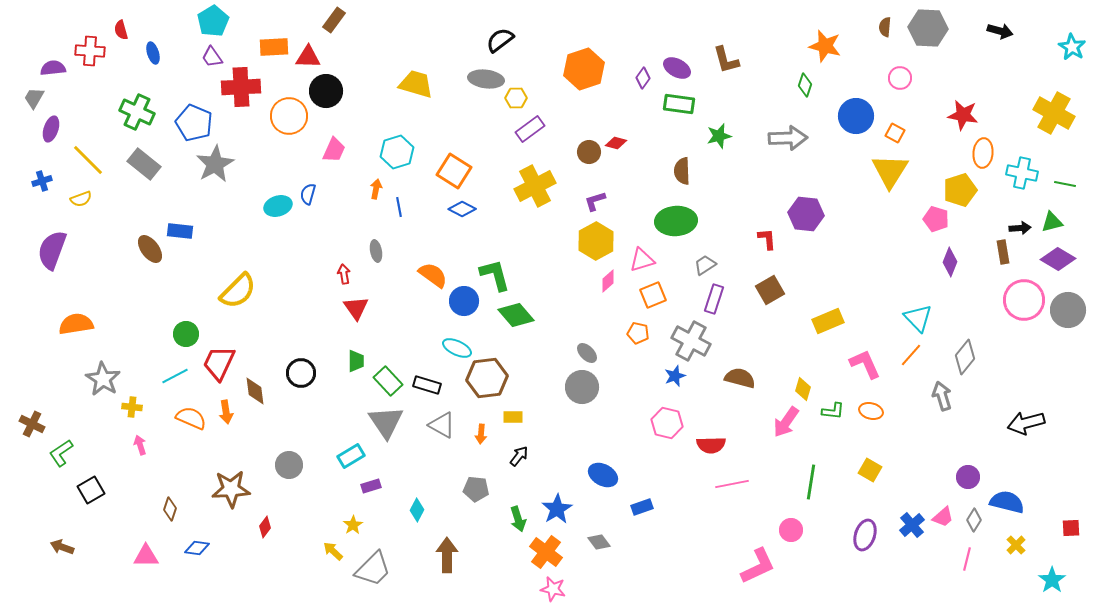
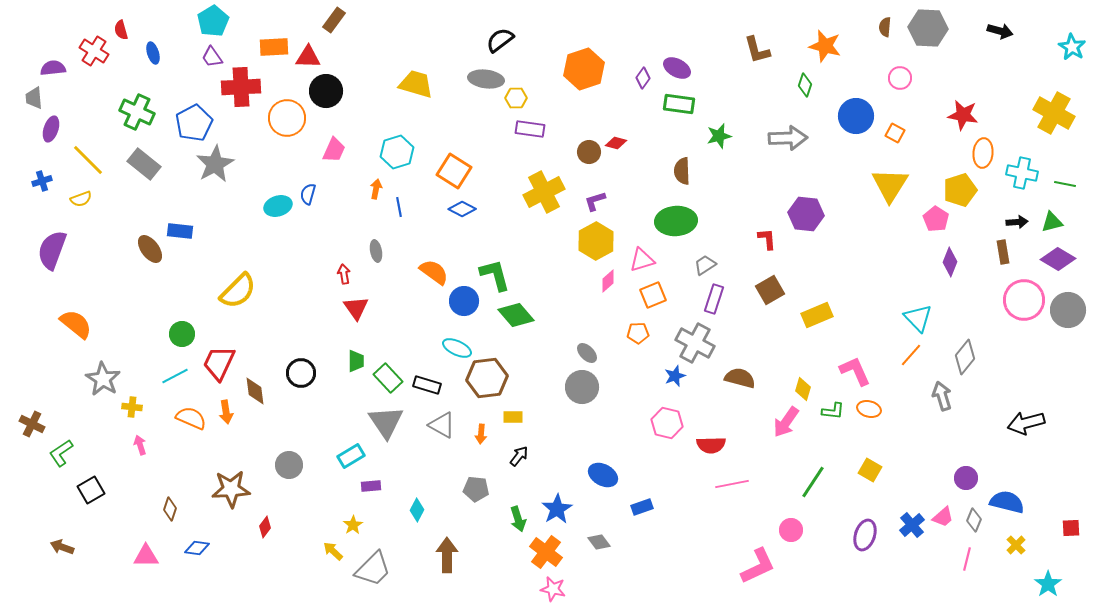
red cross at (90, 51): moved 4 px right; rotated 28 degrees clockwise
brown L-shape at (726, 60): moved 31 px right, 10 px up
gray trapezoid at (34, 98): rotated 35 degrees counterclockwise
orange circle at (289, 116): moved 2 px left, 2 px down
blue pentagon at (194, 123): rotated 21 degrees clockwise
purple rectangle at (530, 129): rotated 44 degrees clockwise
yellow triangle at (890, 171): moved 14 px down
yellow cross at (535, 186): moved 9 px right, 6 px down
pink pentagon at (936, 219): rotated 15 degrees clockwise
black arrow at (1020, 228): moved 3 px left, 6 px up
orange semicircle at (433, 275): moved 1 px right, 3 px up
yellow rectangle at (828, 321): moved 11 px left, 6 px up
orange semicircle at (76, 324): rotated 48 degrees clockwise
orange pentagon at (638, 333): rotated 15 degrees counterclockwise
green circle at (186, 334): moved 4 px left
gray cross at (691, 341): moved 4 px right, 2 px down
pink L-shape at (865, 364): moved 10 px left, 7 px down
green rectangle at (388, 381): moved 3 px up
orange ellipse at (871, 411): moved 2 px left, 2 px up
purple circle at (968, 477): moved 2 px left, 1 px down
green line at (811, 482): moved 2 px right; rotated 24 degrees clockwise
purple rectangle at (371, 486): rotated 12 degrees clockwise
gray diamond at (974, 520): rotated 10 degrees counterclockwise
cyan star at (1052, 580): moved 4 px left, 4 px down
